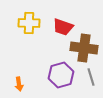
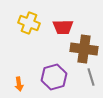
yellow cross: rotated 20 degrees clockwise
red trapezoid: rotated 20 degrees counterclockwise
brown cross: moved 1 px down
purple hexagon: moved 7 px left, 2 px down
